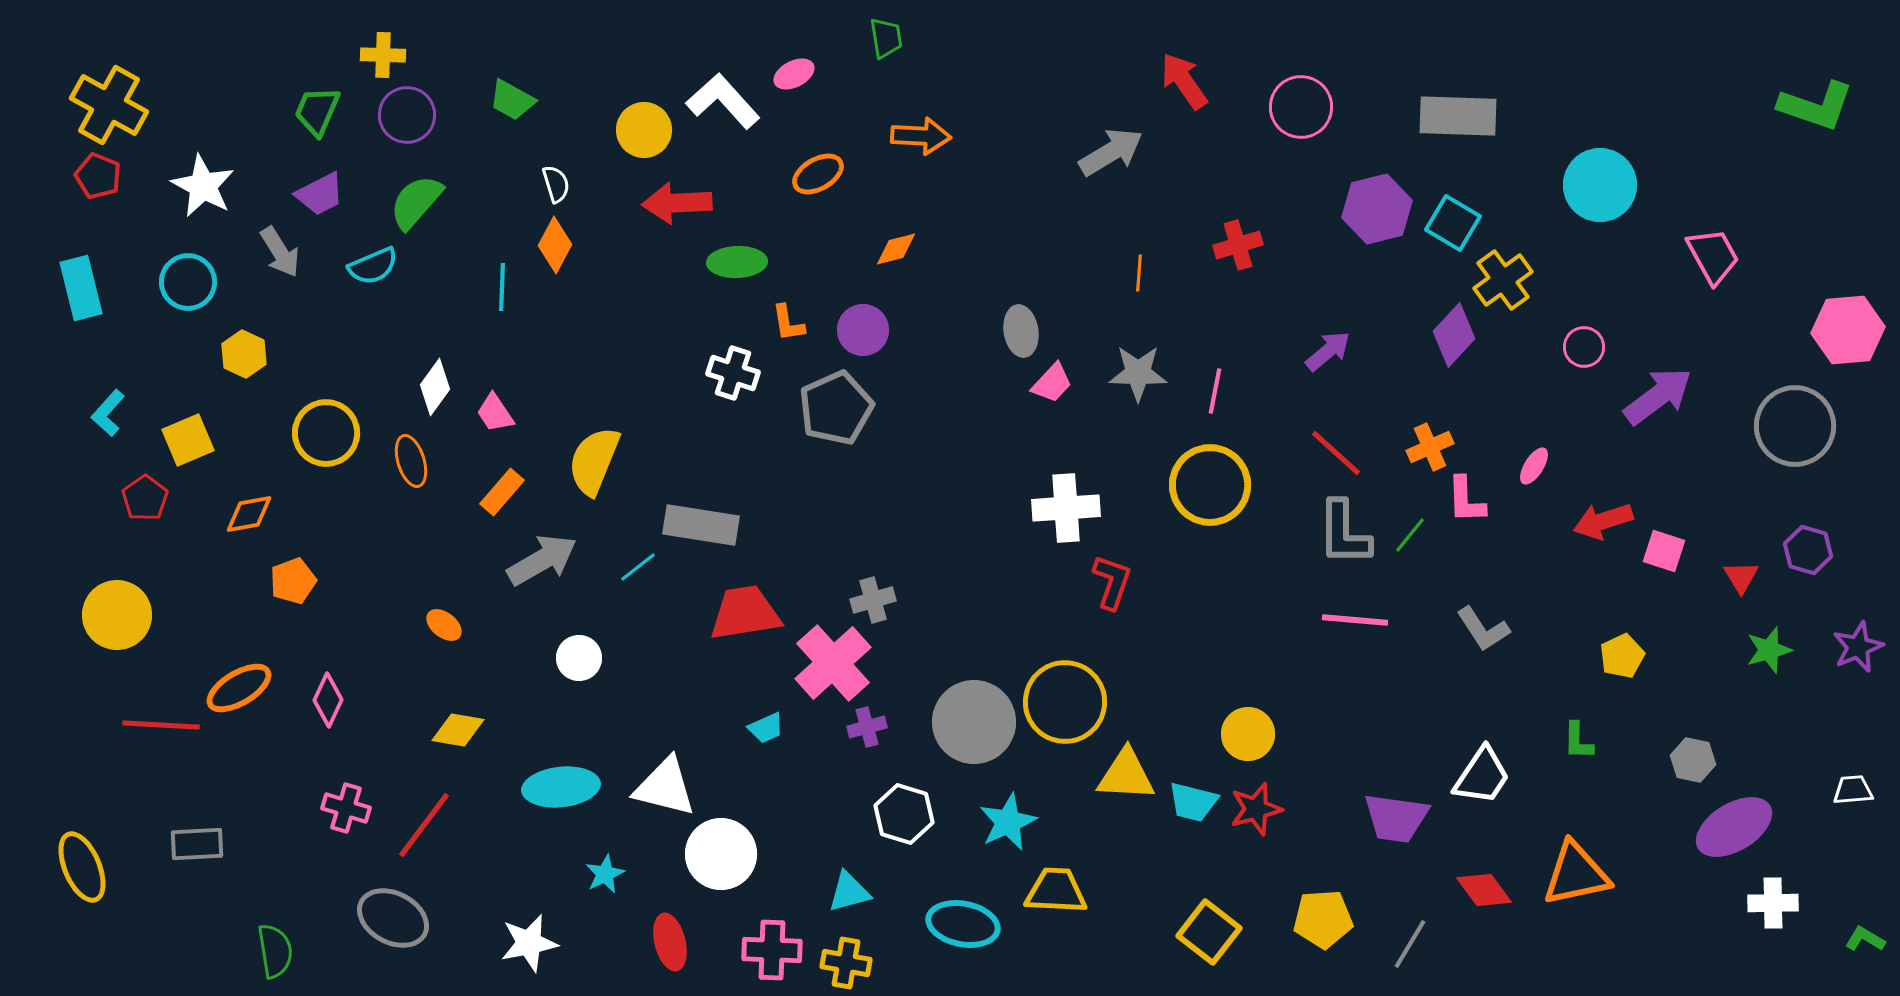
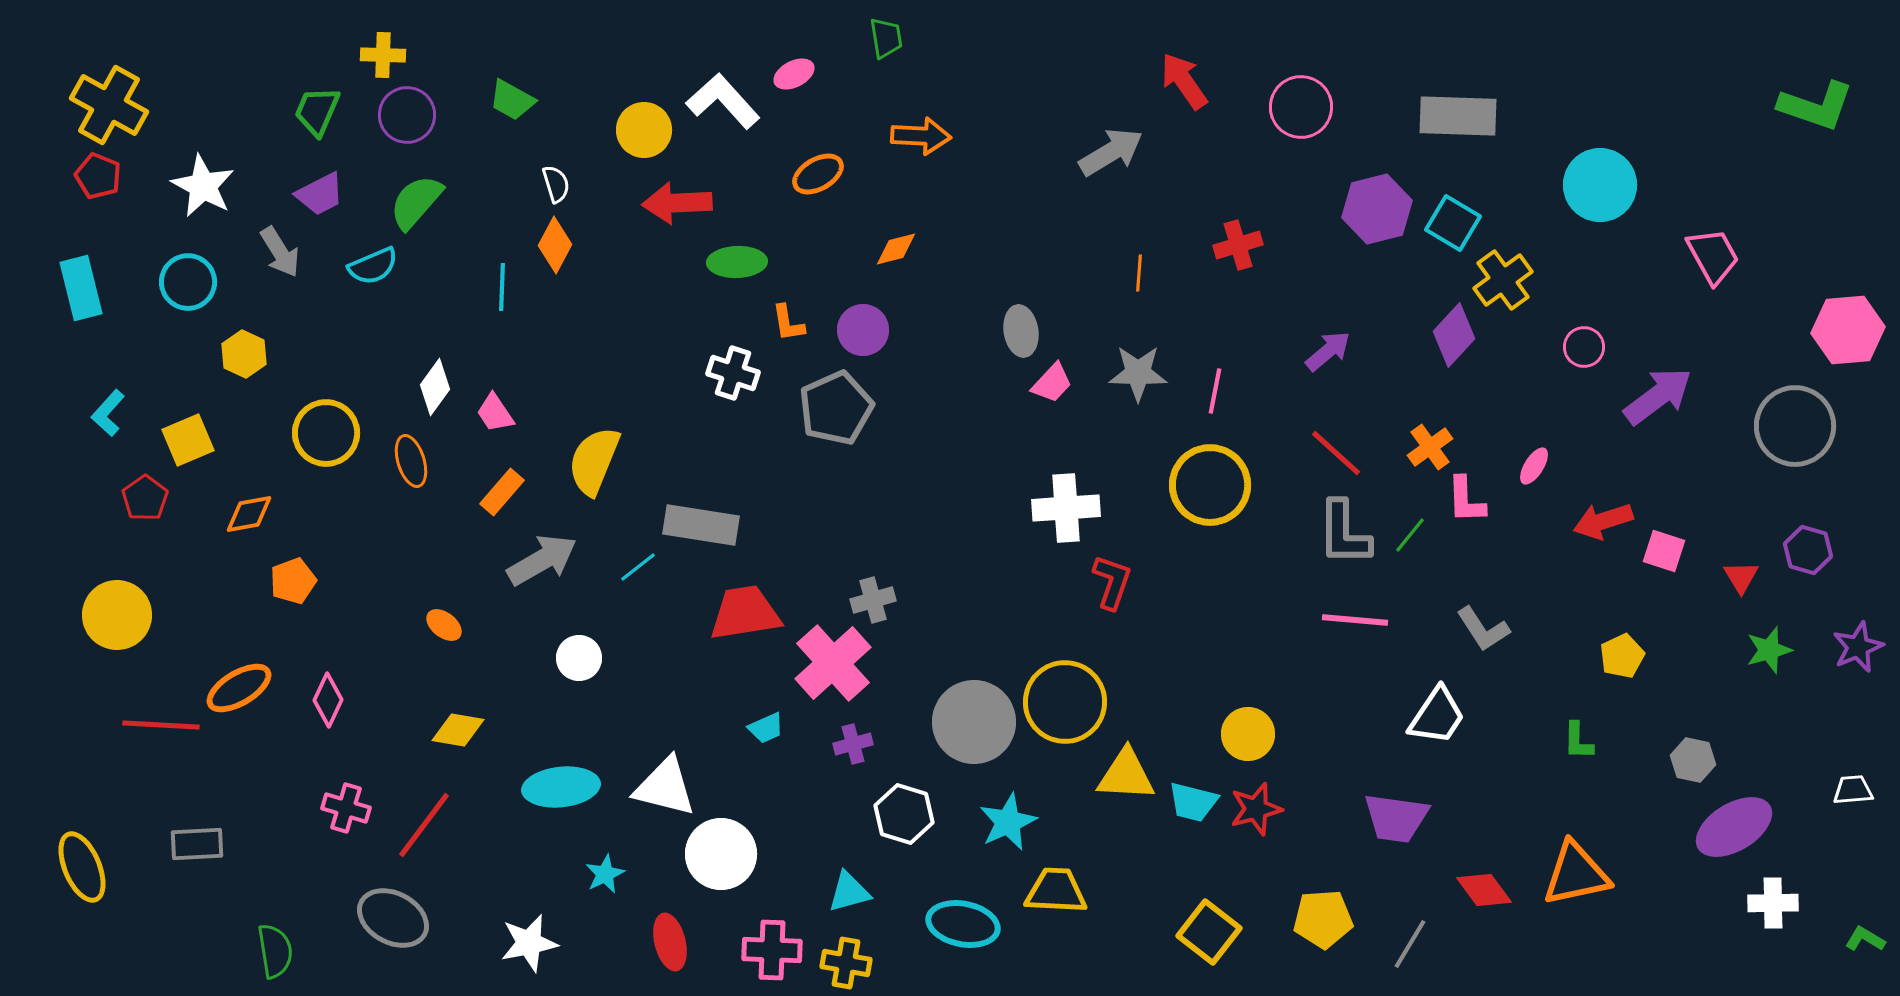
orange cross at (1430, 447): rotated 12 degrees counterclockwise
purple cross at (867, 727): moved 14 px left, 17 px down
white trapezoid at (1482, 776): moved 45 px left, 60 px up
